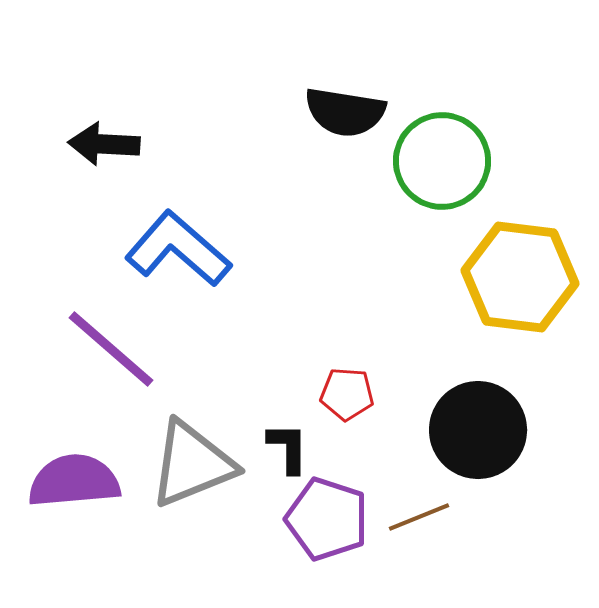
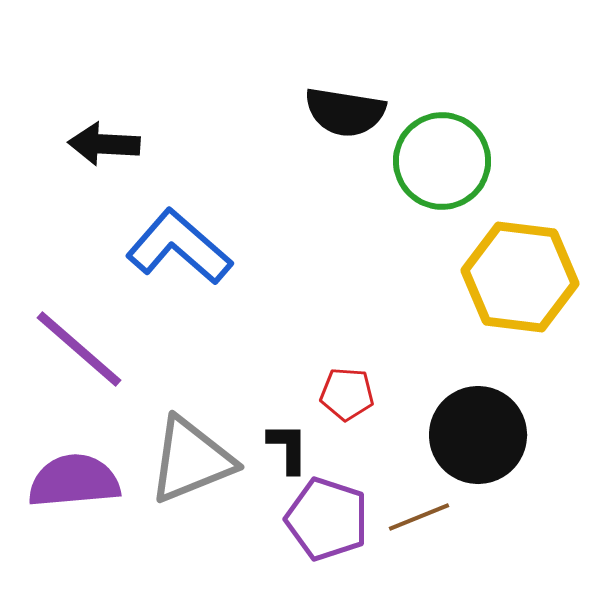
blue L-shape: moved 1 px right, 2 px up
purple line: moved 32 px left
black circle: moved 5 px down
gray triangle: moved 1 px left, 4 px up
